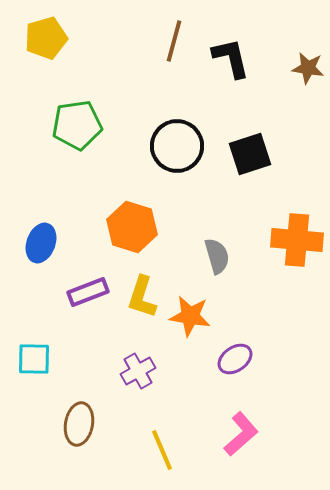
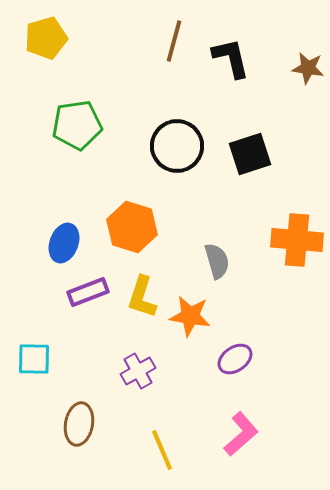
blue ellipse: moved 23 px right
gray semicircle: moved 5 px down
